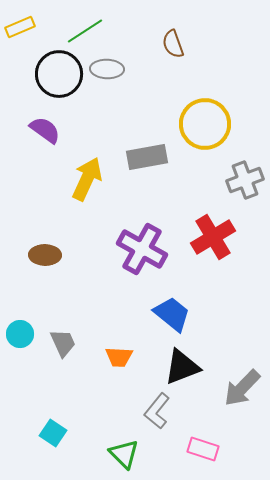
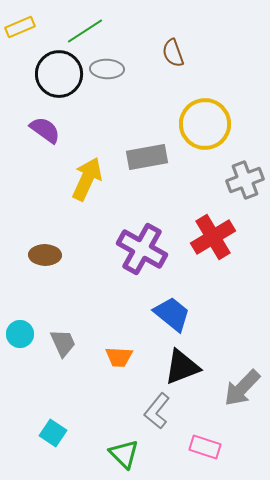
brown semicircle: moved 9 px down
pink rectangle: moved 2 px right, 2 px up
